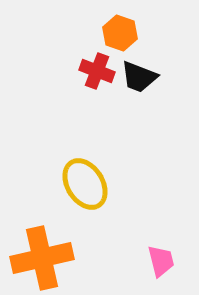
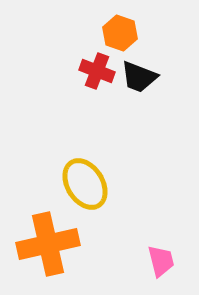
orange cross: moved 6 px right, 14 px up
